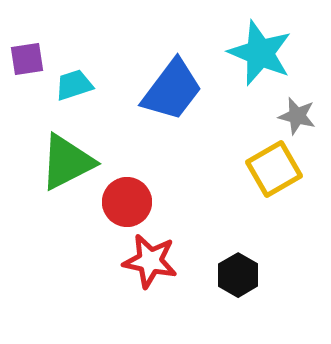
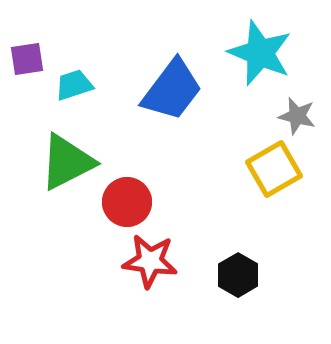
red star: rotated 4 degrees counterclockwise
